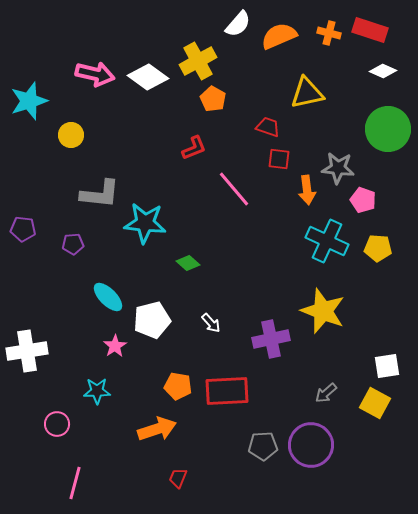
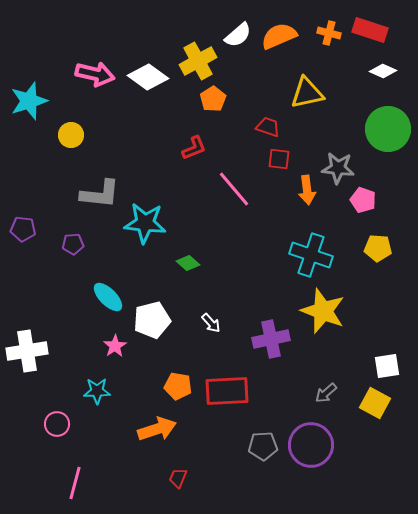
white semicircle at (238, 24): moved 11 px down; rotated 8 degrees clockwise
orange pentagon at (213, 99): rotated 10 degrees clockwise
cyan cross at (327, 241): moved 16 px left, 14 px down; rotated 6 degrees counterclockwise
